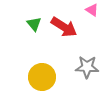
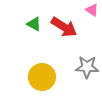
green triangle: rotated 21 degrees counterclockwise
